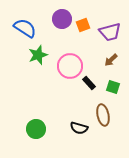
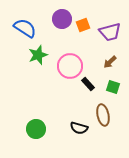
brown arrow: moved 1 px left, 2 px down
black rectangle: moved 1 px left, 1 px down
